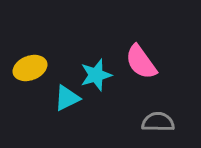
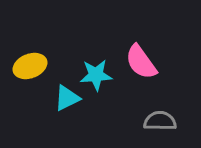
yellow ellipse: moved 2 px up
cyan star: rotated 12 degrees clockwise
gray semicircle: moved 2 px right, 1 px up
